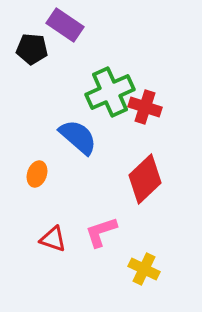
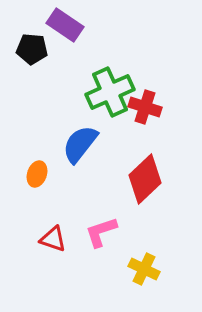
blue semicircle: moved 2 px right, 7 px down; rotated 93 degrees counterclockwise
